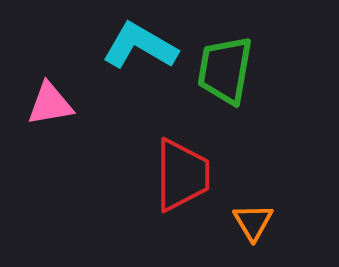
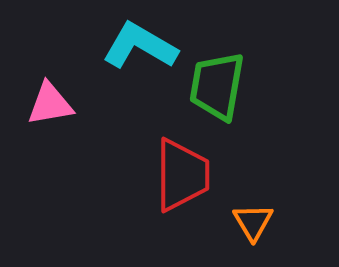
green trapezoid: moved 8 px left, 16 px down
